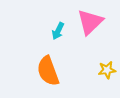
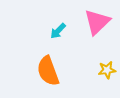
pink triangle: moved 7 px right
cyan arrow: rotated 18 degrees clockwise
